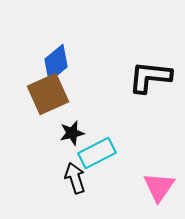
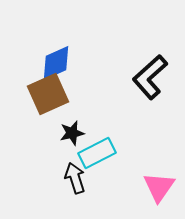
blue diamond: rotated 15 degrees clockwise
black L-shape: rotated 48 degrees counterclockwise
